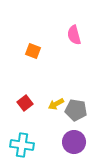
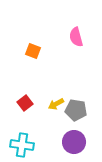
pink semicircle: moved 2 px right, 2 px down
